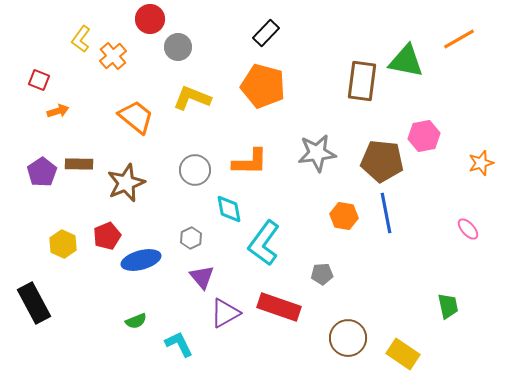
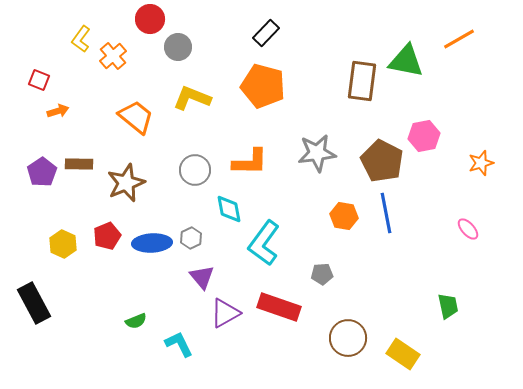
brown pentagon at (382, 161): rotated 21 degrees clockwise
blue ellipse at (141, 260): moved 11 px right, 17 px up; rotated 12 degrees clockwise
